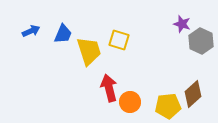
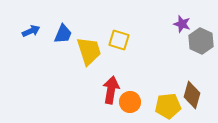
red arrow: moved 2 px right, 2 px down; rotated 24 degrees clockwise
brown diamond: moved 1 px left, 1 px down; rotated 32 degrees counterclockwise
